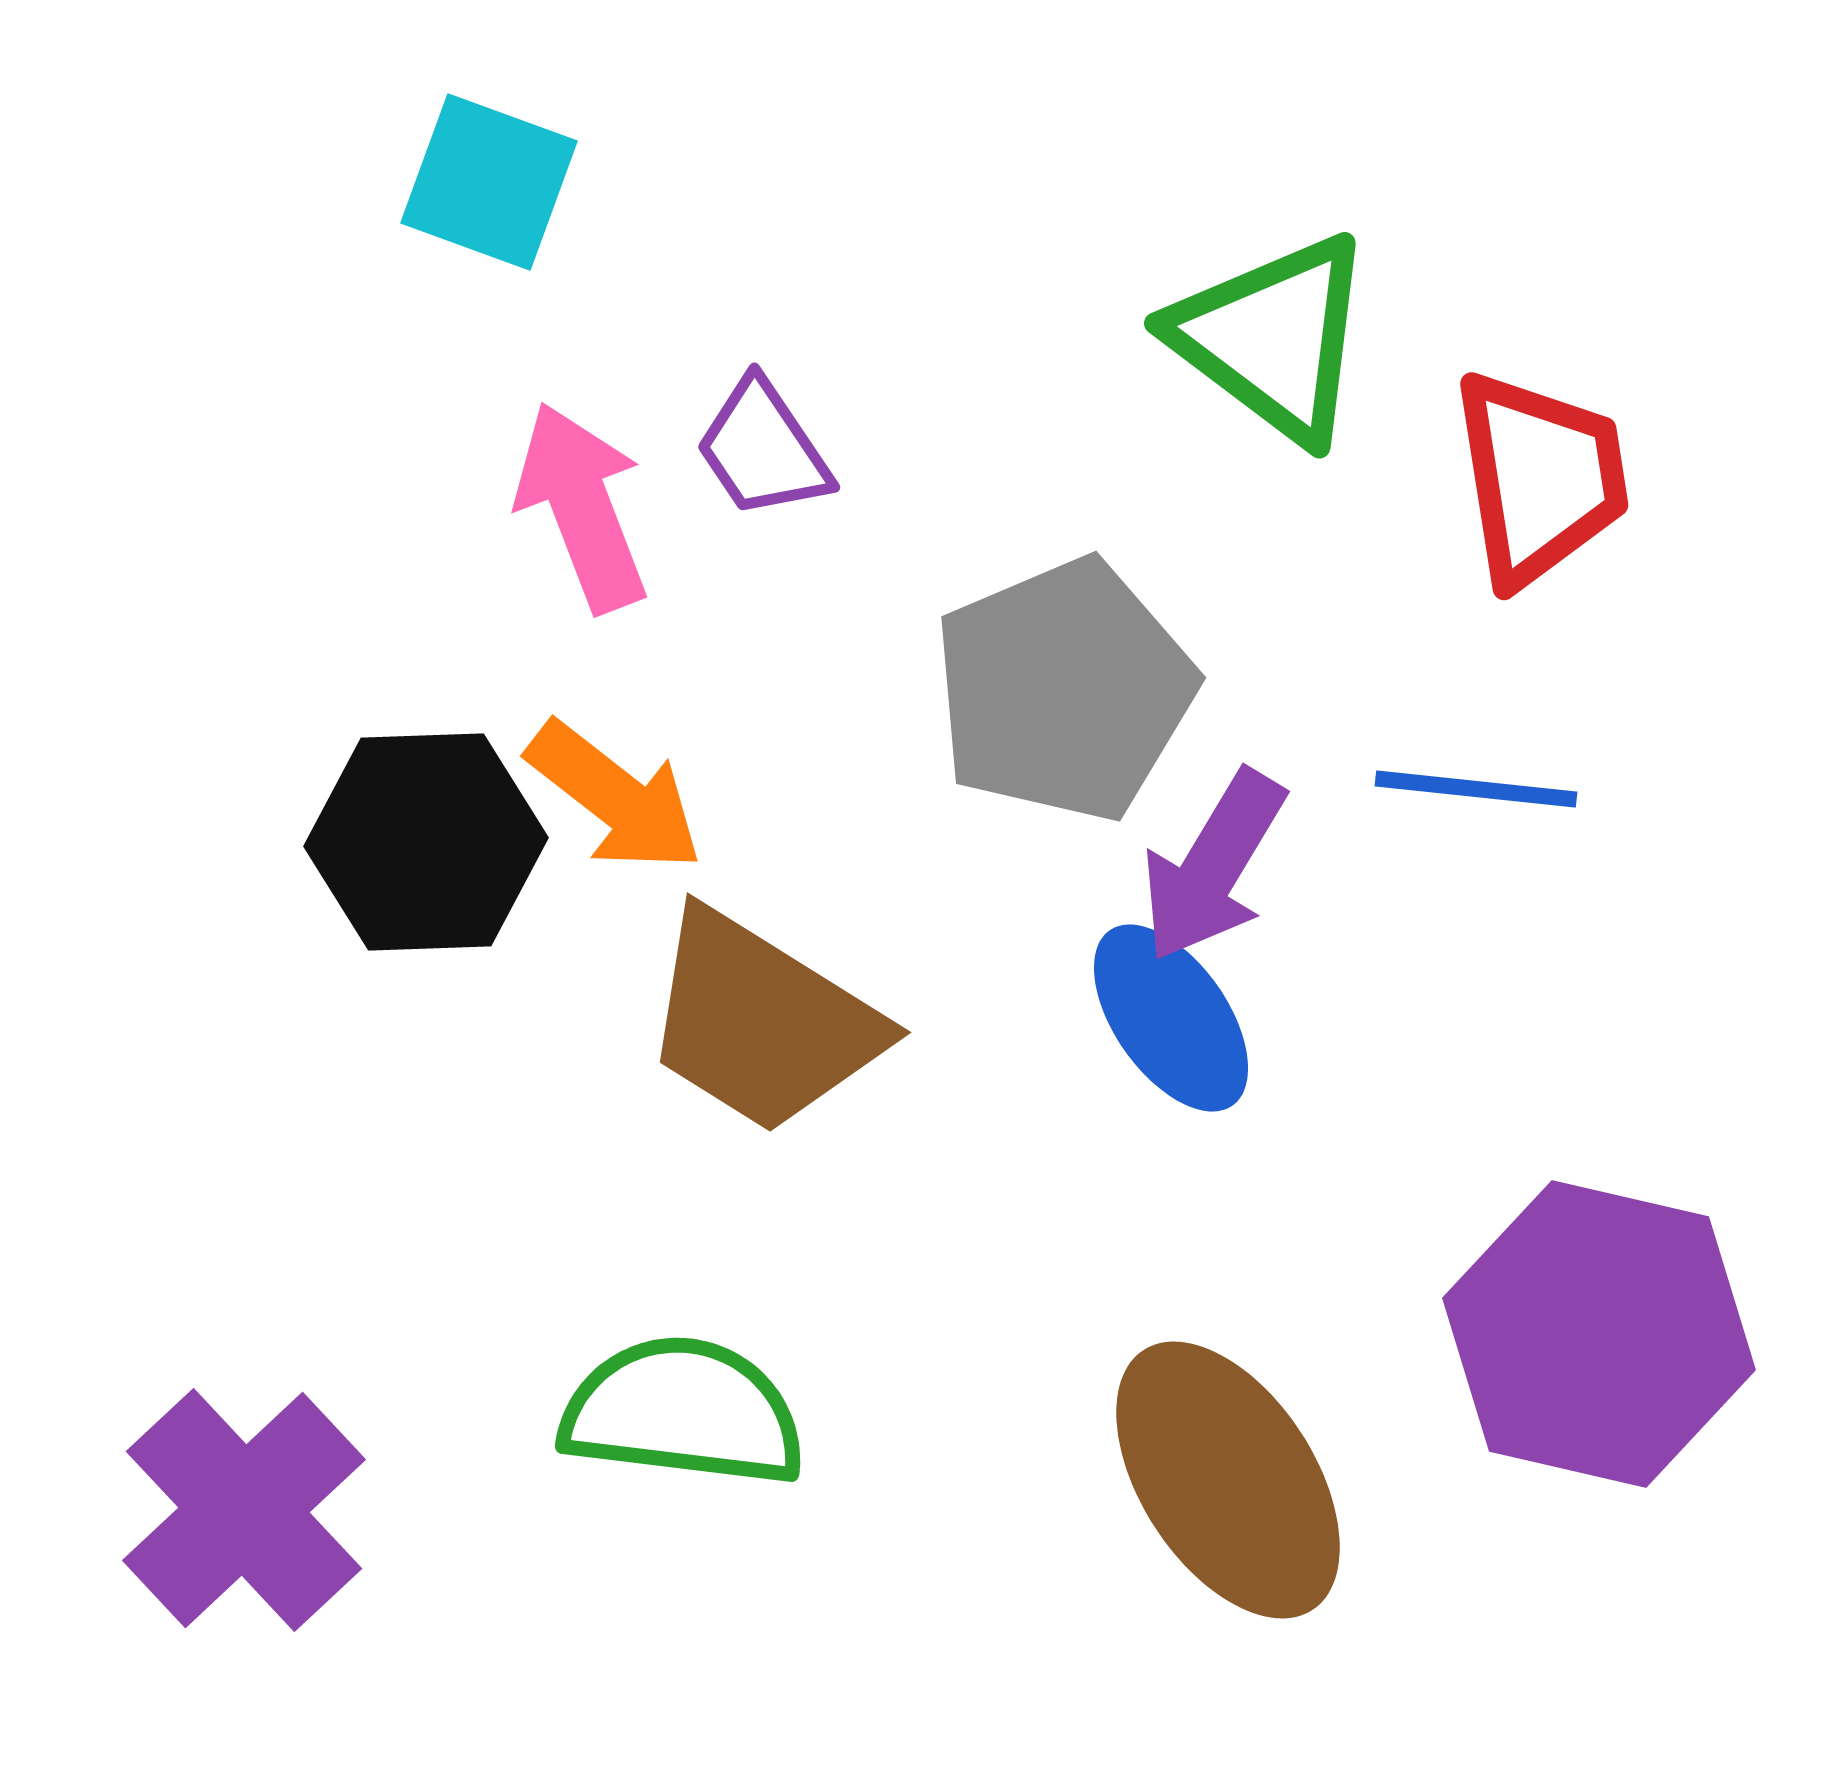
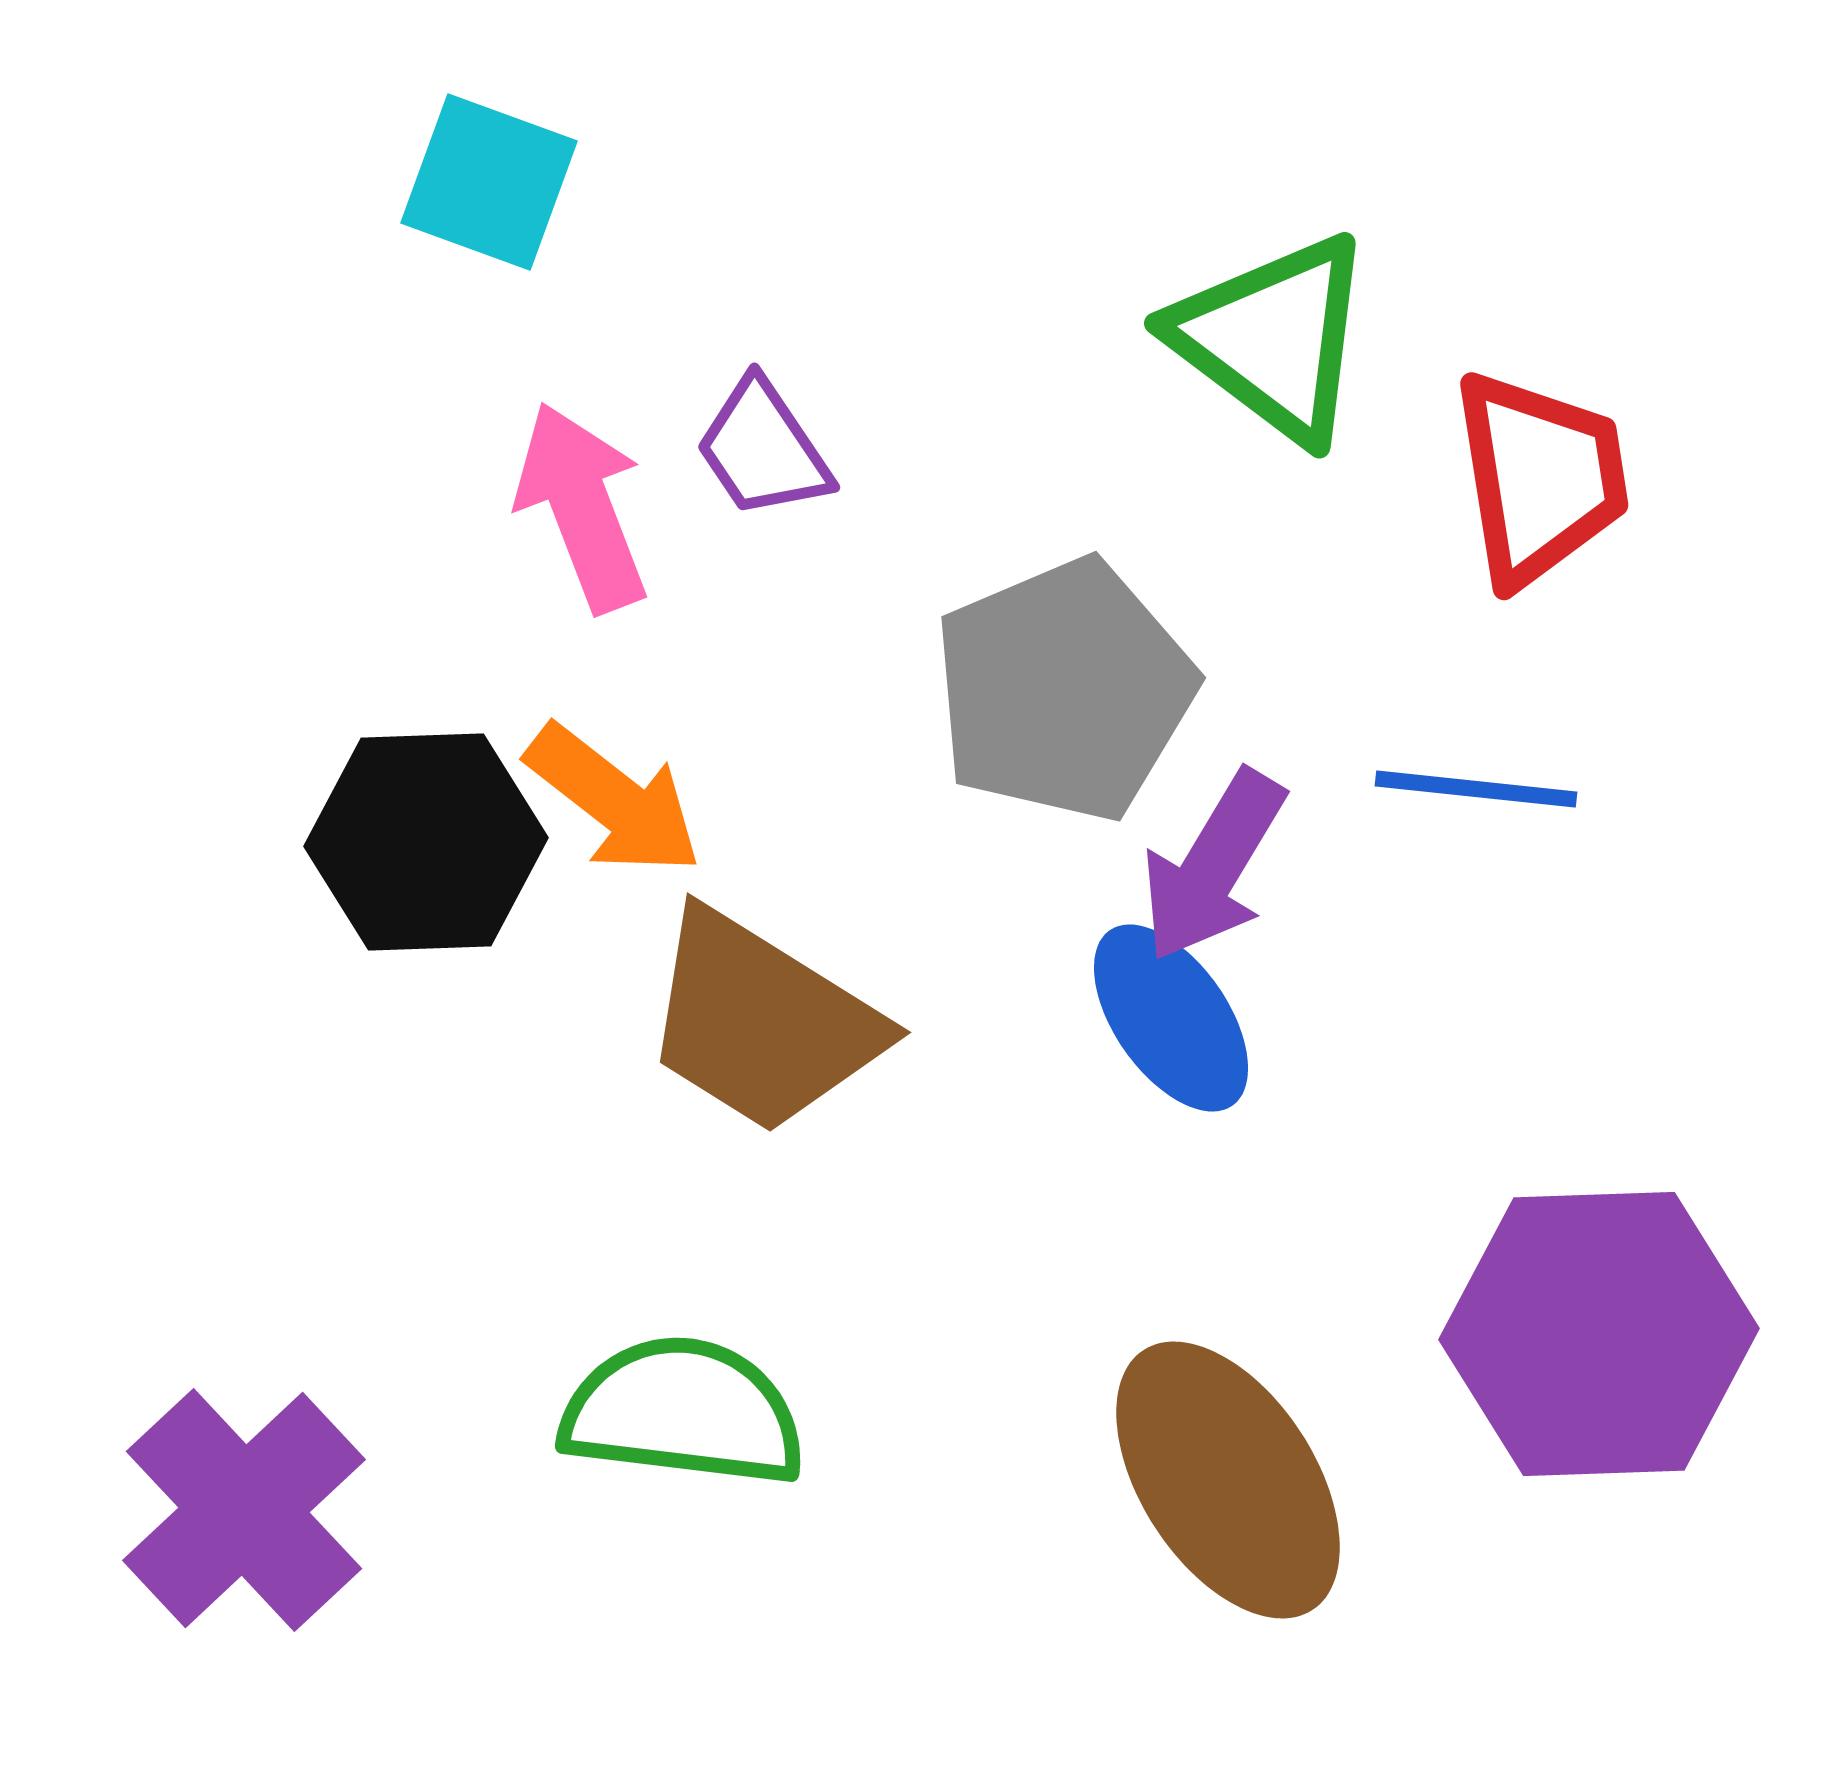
orange arrow: moved 1 px left, 3 px down
purple hexagon: rotated 15 degrees counterclockwise
